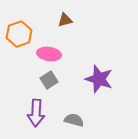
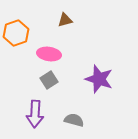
orange hexagon: moved 3 px left, 1 px up
purple arrow: moved 1 px left, 1 px down
